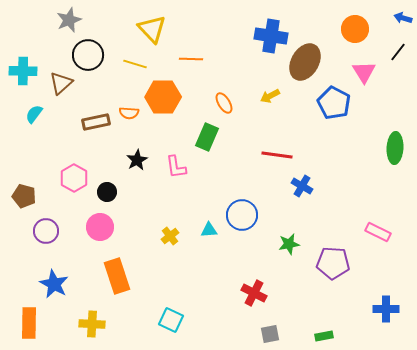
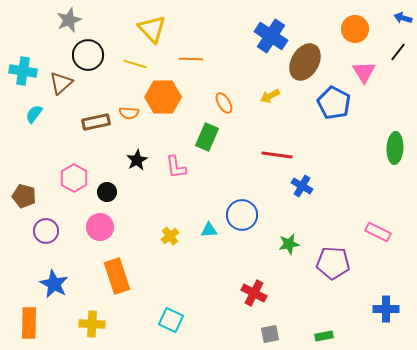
blue cross at (271, 36): rotated 24 degrees clockwise
cyan cross at (23, 71): rotated 8 degrees clockwise
